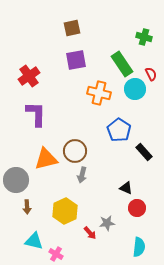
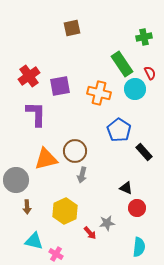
green cross: rotated 28 degrees counterclockwise
purple square: moved 16 px left, 26 px down
red semicircle: moved 1 px left, 1 px up
